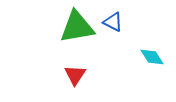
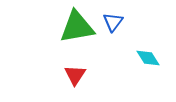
blue triangle: rotated 40 degrees clockwise
cyan diamond: moved 4 px left, 1 px down
